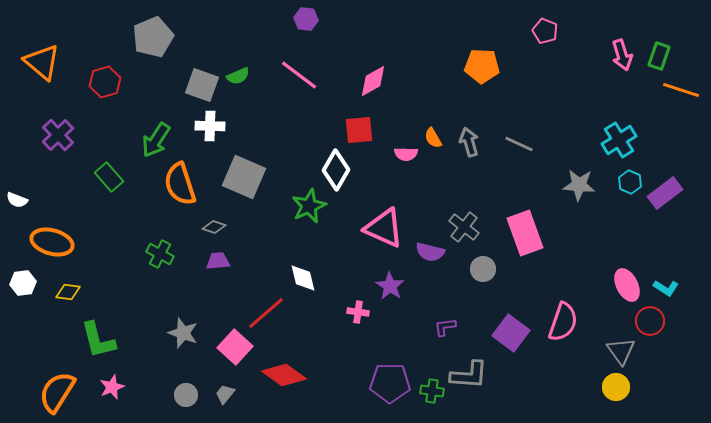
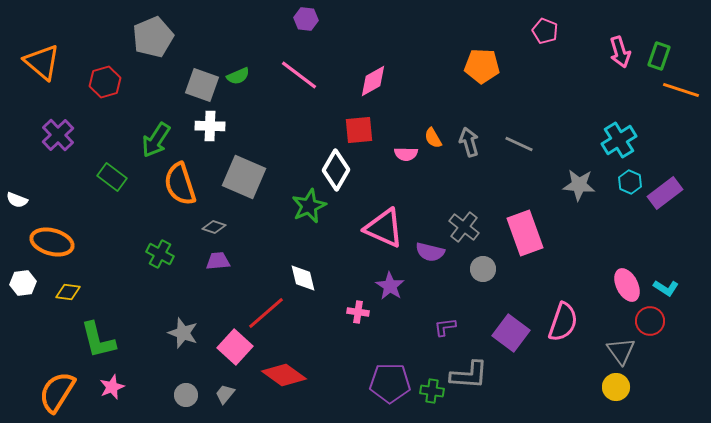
pink arrow at (622, 55): moved 2 px left, 3 px up
green rectangle at (109, 177): moved 3 px right; rotated 12 degrees counterclockwise
